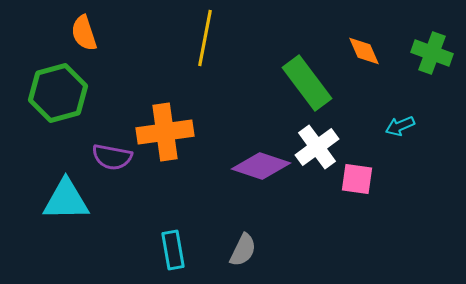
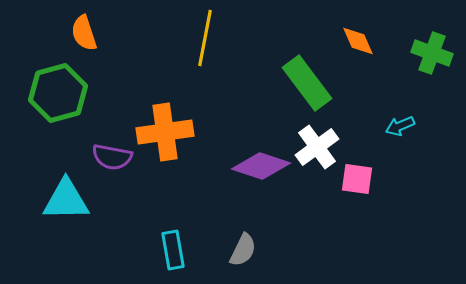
orange diamond: moved 6 px left, 10 px up
